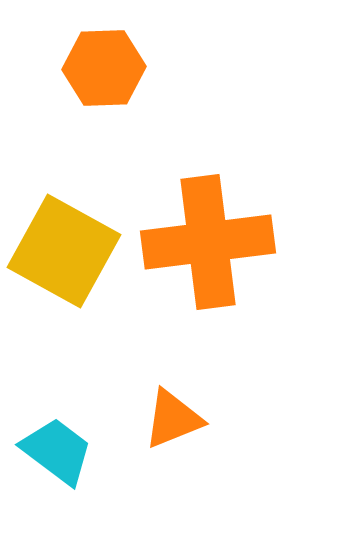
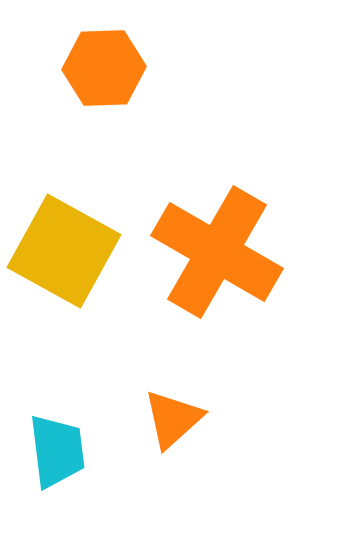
orange cross: moved 9 px right, 10 px down; rotated 37 degrees clockwise
orange triangle: rotated 20 degrees counterclockwise
cyan trapezoid: rotated 46 degrees clockwise
